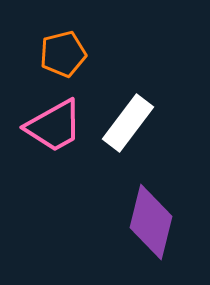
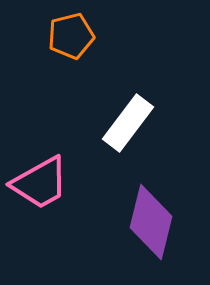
orange pentagon: moved 8 px right, 18 px up
pink trapezoid: moved 14 px left, 57 px down
